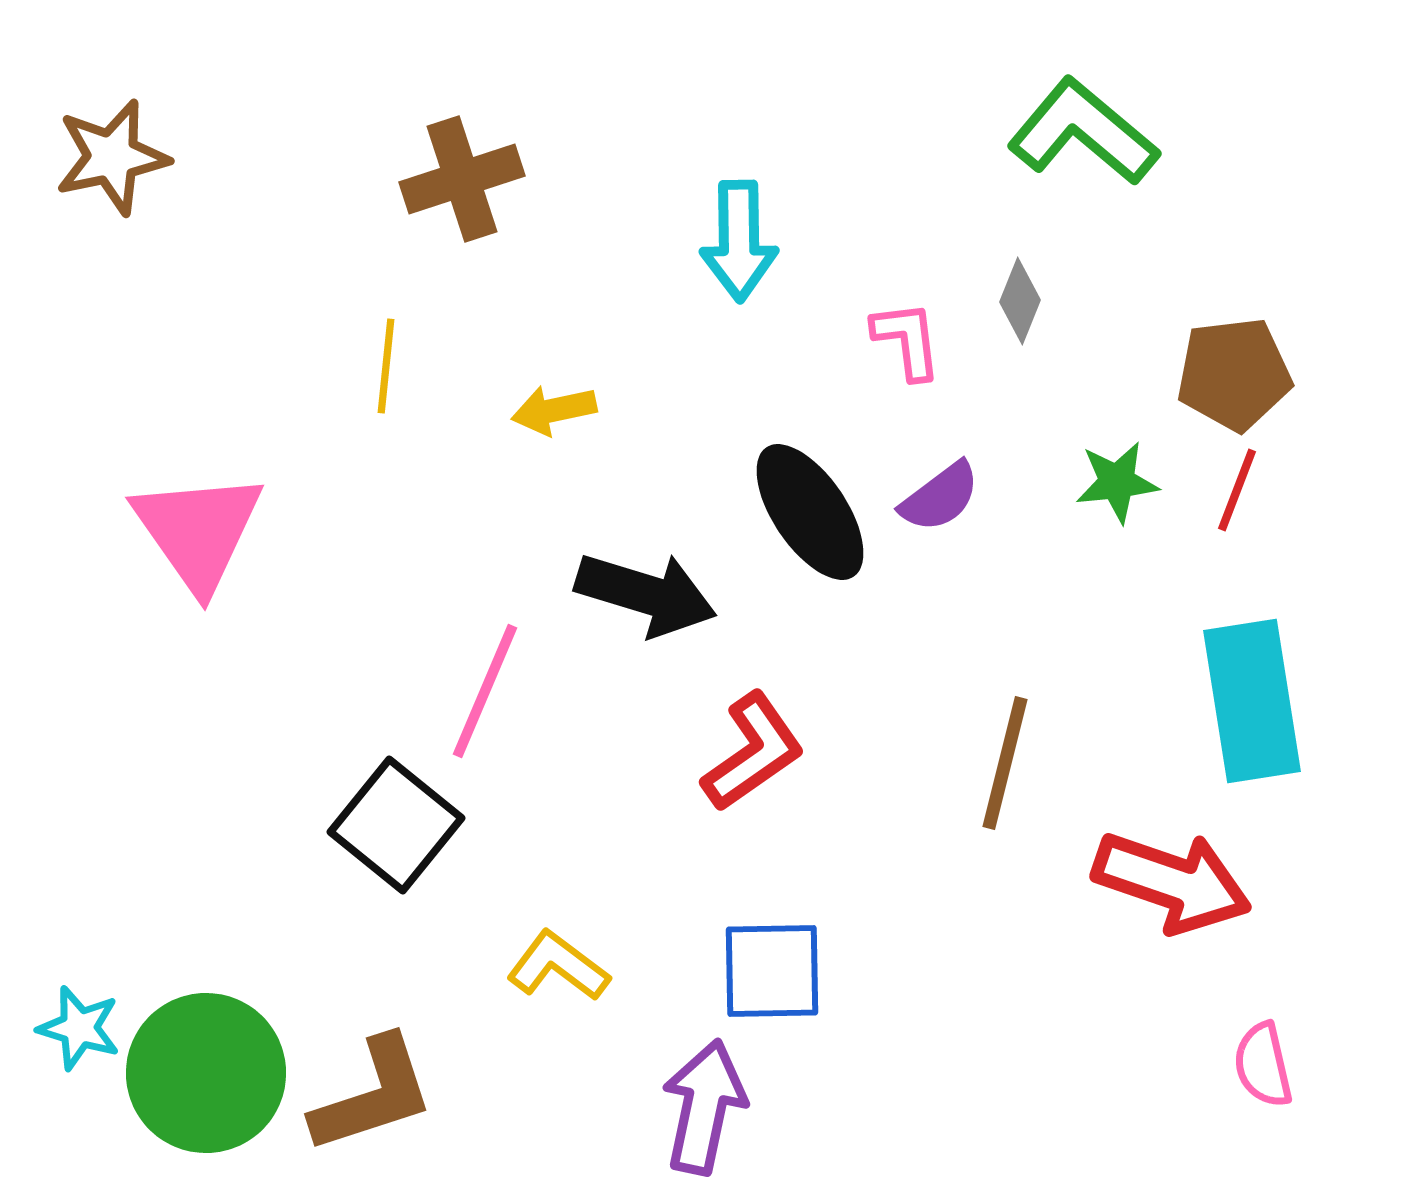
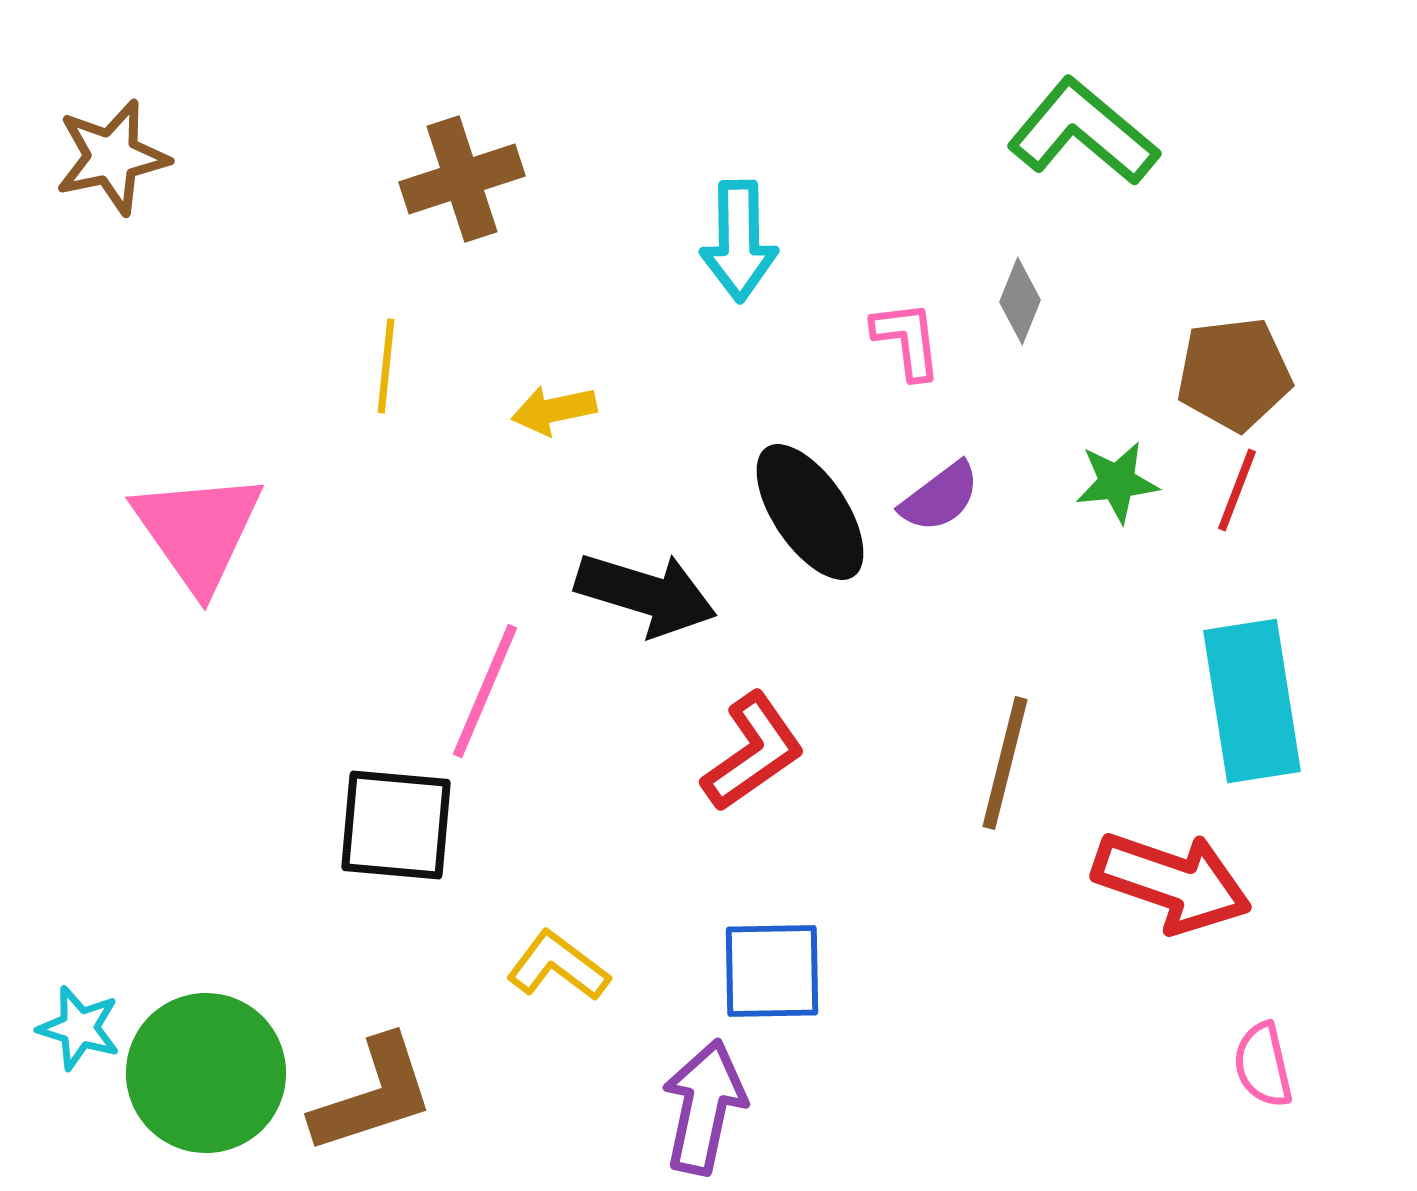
black square: rotated 34 degrees counterclockwise
